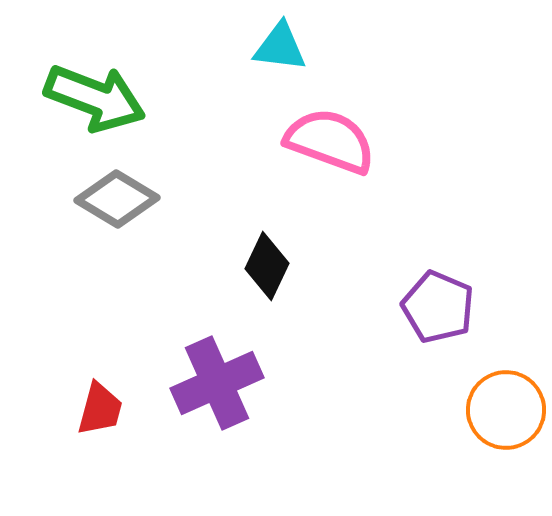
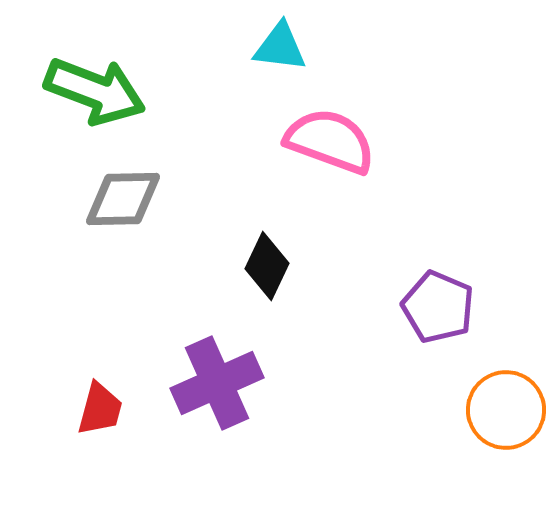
green arrow: moved 7 px up
gray diamond: moved 6 px right; rotated 32 degrees counterclockwise
